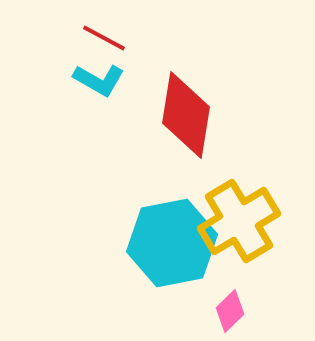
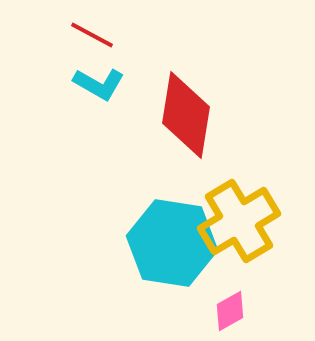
red line: moved 12 px left, 3 px up
cyan L-shape: moved 4 px down
cyan hexagon: rotated 20 degrees clockwise
pink diamond: rotated 15 degrees clockwise
